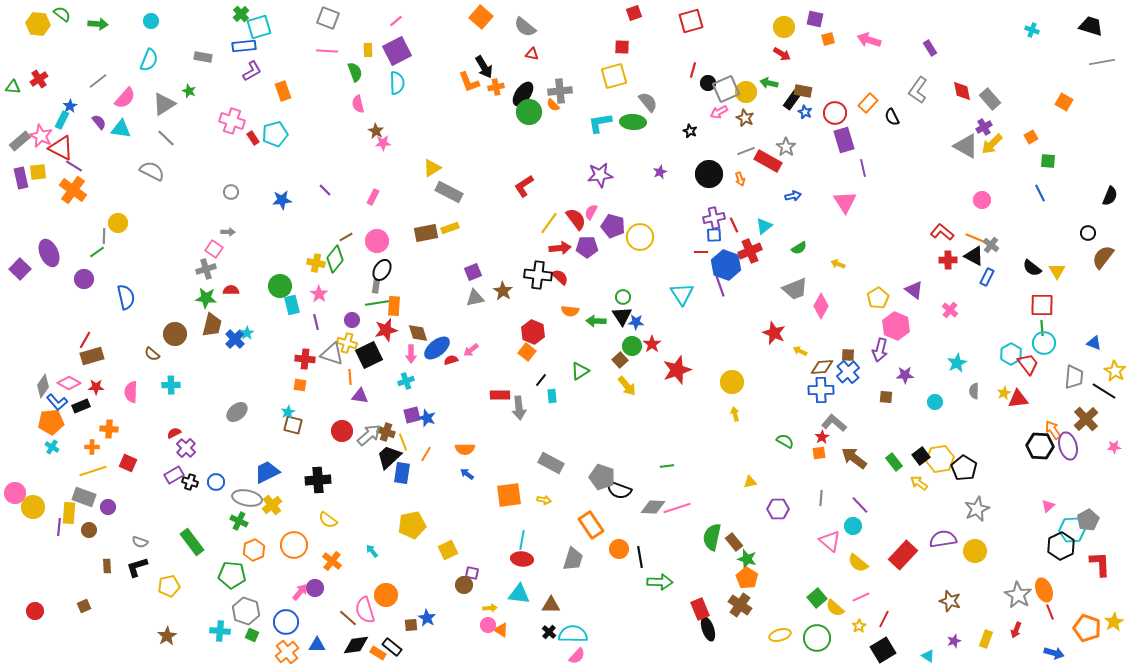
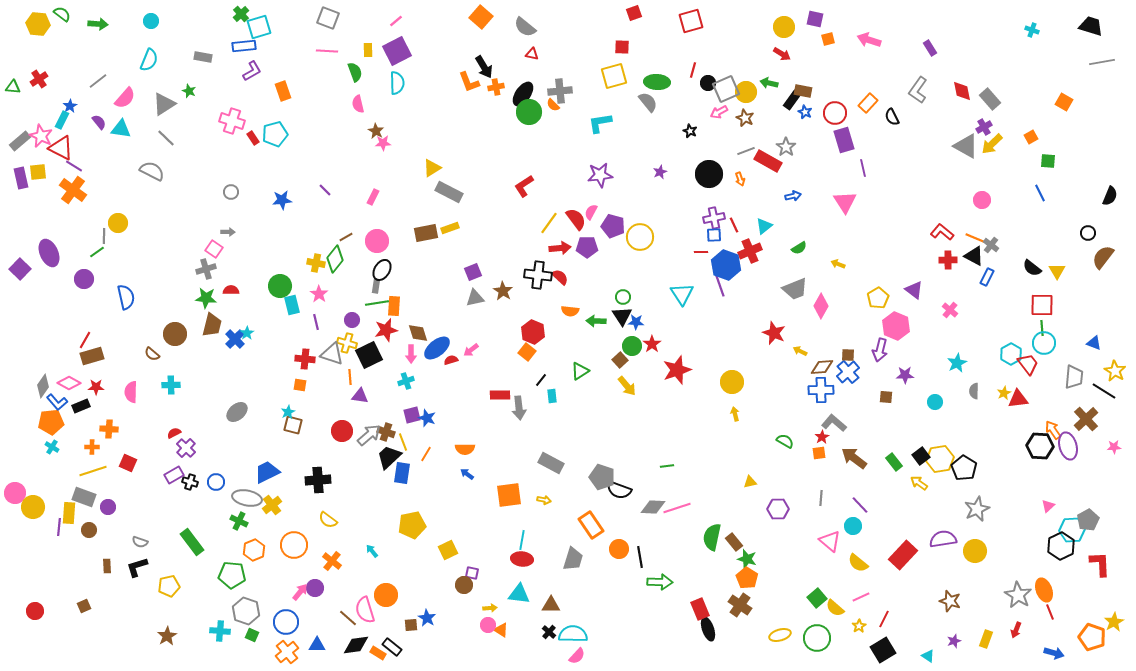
green ellipse at (633, 122): moved 24 px right, 40 px up
orange pentagon at (1087, 628): moved 5 px right, 9 px down
